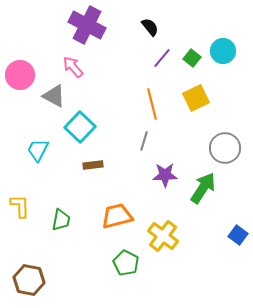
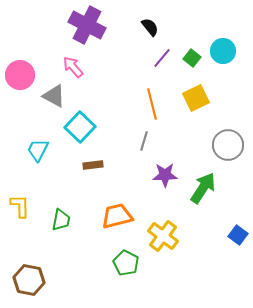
gray circle: moved 3 px right, 3 px up
